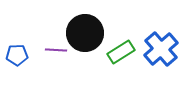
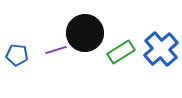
purple line: rotated 20 degrees counterclockwise
blue pentagon: rotated 10 degrees clockwise
